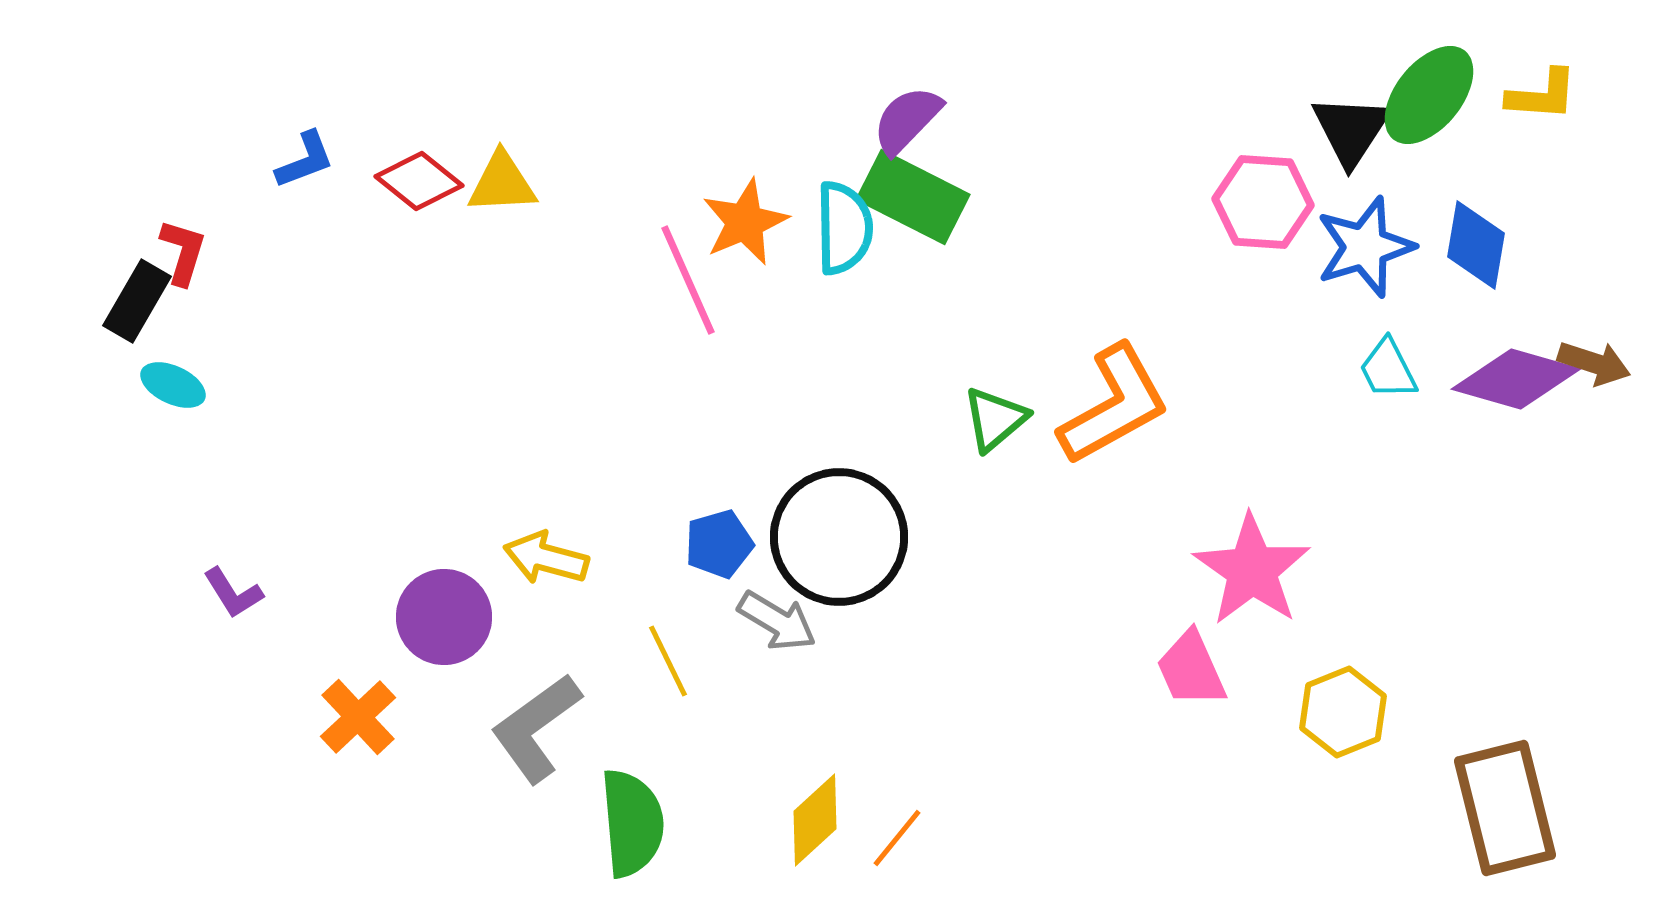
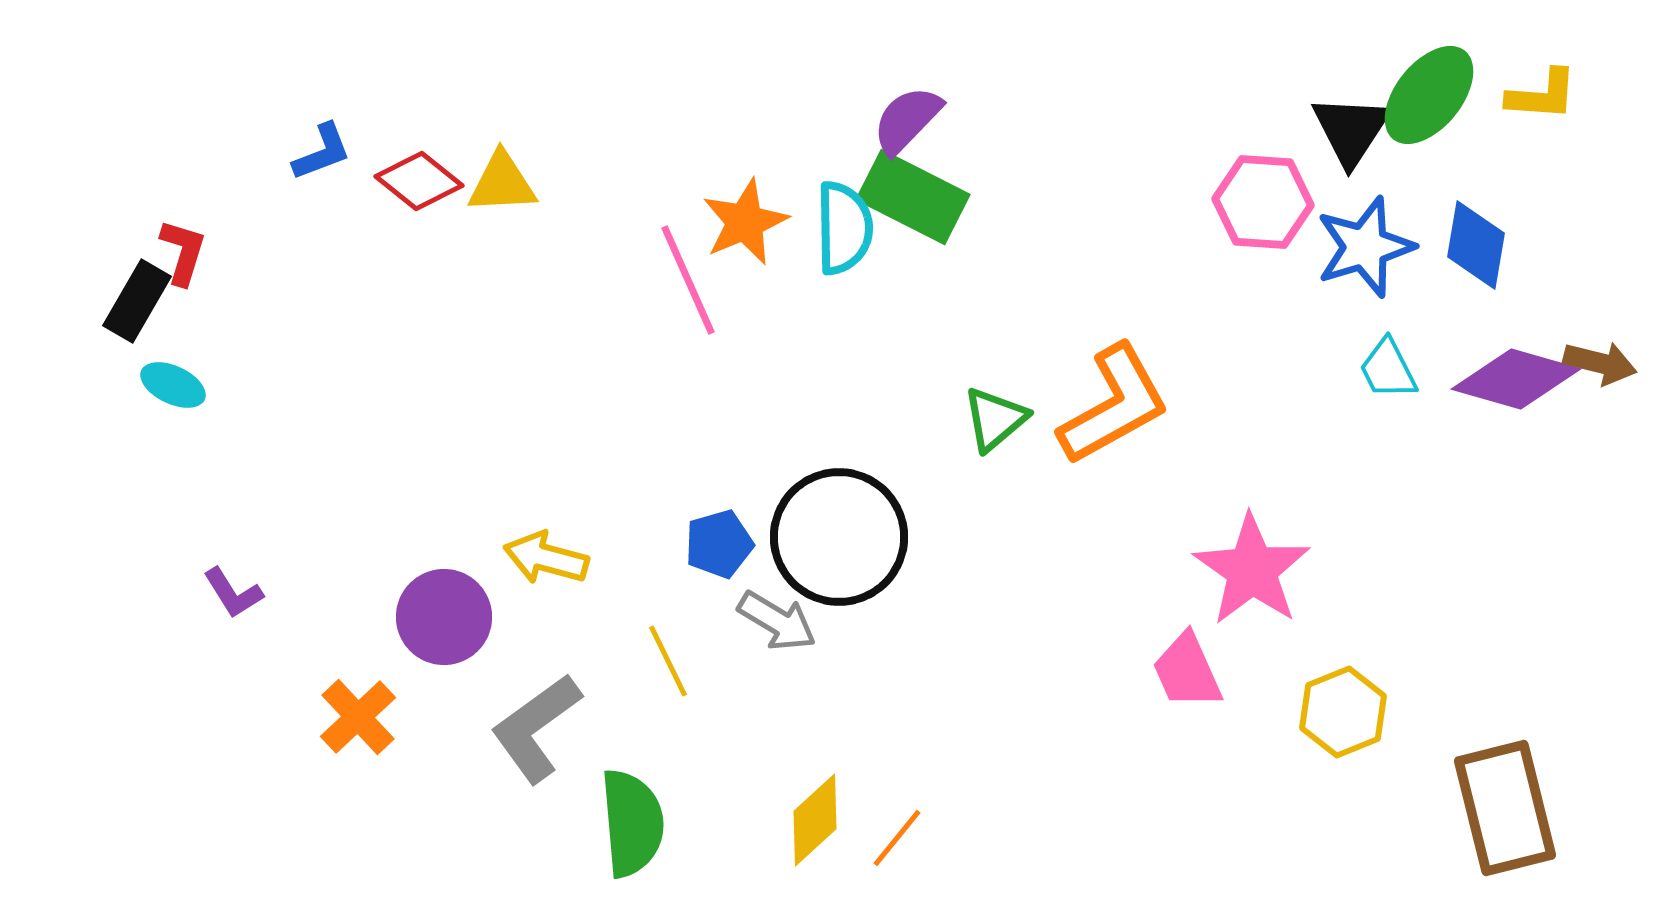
blue L-shape: moved 17 px right, 8 px up
brown arrow: moved 6 px right; rotated 4 degrees counterclockwise
pink trapezoid: moved 4 px left, 2 px down
